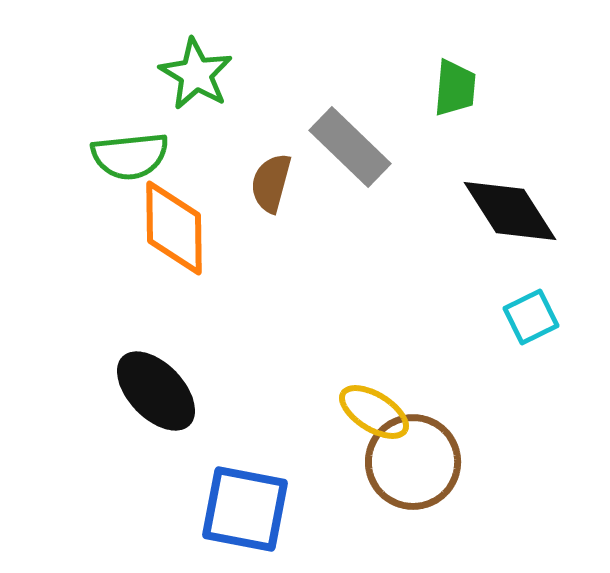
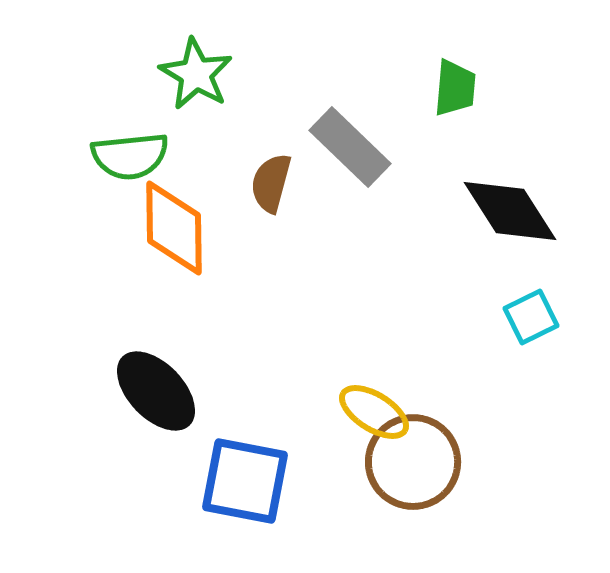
blue square: moved 28 px up
